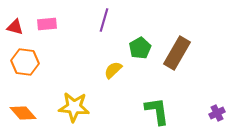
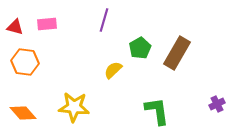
purple cross: moved 9 px up
